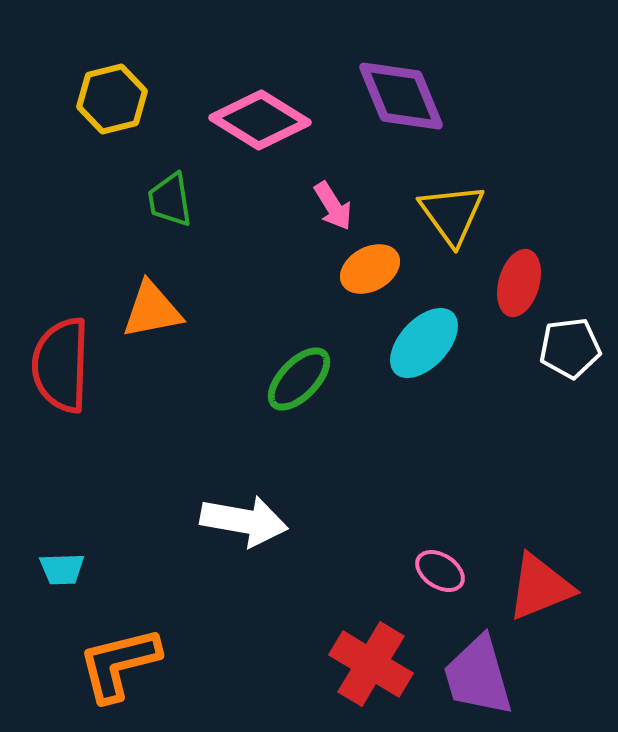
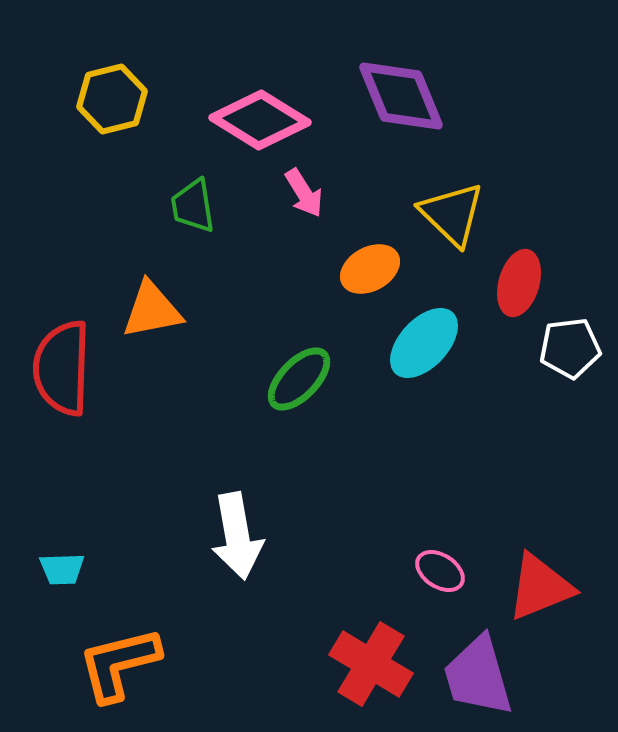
green trapezoid: moved 23 px right, 6 px down
pink arrow: moved 29 px left, 13 px up
yellow triangle: rotated 10 degrees counterclockwise
red semicircle: moved 1 px right, 3 px down
white arrow: moved 7 px left, 15 px down; rotated 70 degrees clockwise
